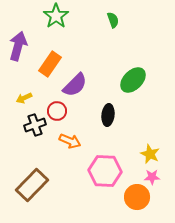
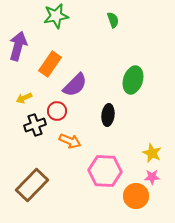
green star: rotated 25 degrees clockwise
green ellipse: rotated 28 degrees counterclockwise
yellow star: moved 2 px right, 1 px up
orange circle: moved 1 px left, 1 px up
